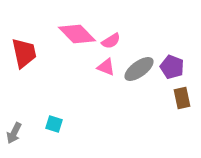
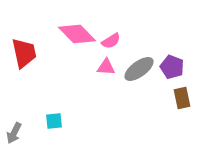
pink triangle: rotated 18 degrees counterclockwise
cyan square: moved 3 px up; rotated 24 degrees counterclockwise
